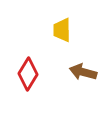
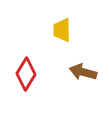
red diamond: moved 2 px left
